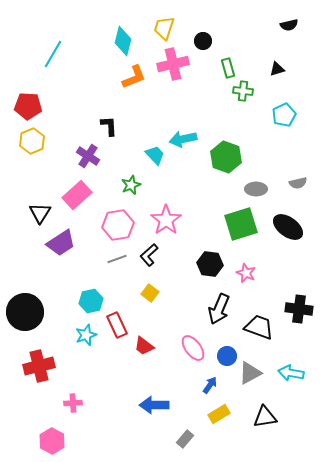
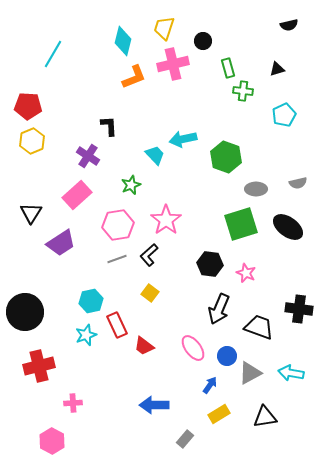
black triangle at (40, 213): moved 9 px left
